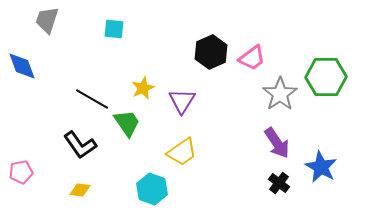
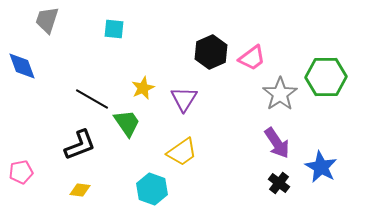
purple triangle: moved 2 px right, 2 px up
black L-shape: rotated 76 degrees counterclockwise
